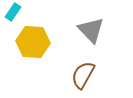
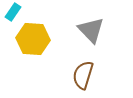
yellow hexagon: moved 3 px up
brown semicircle: rotated 12 degrees counterclockwise
